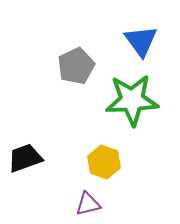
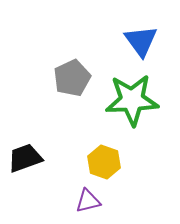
gray pentagon: moved 4 px left, 12 px down
purple triangle: moved 3 px up
